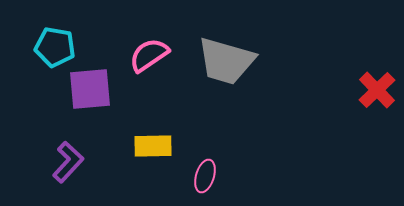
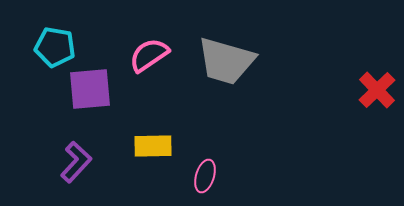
purple L-shape: moved 8 px right
